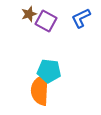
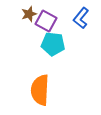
blue L-shape: rotated 25 degrees counterclockwise
cyan pentagon: moved 4 px right, 27 px up
